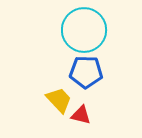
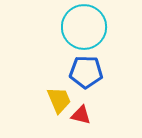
cyan circle: moved 3 px up
yellow trapezoid: rotated 20 degrees clockwise
